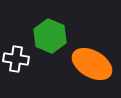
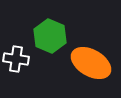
orange ellipse: moved 1 px left, 1 px up
